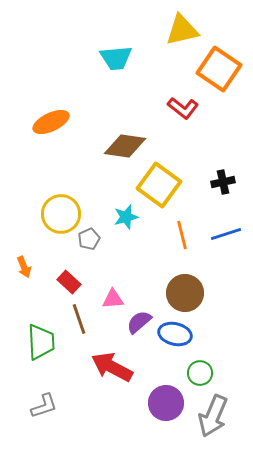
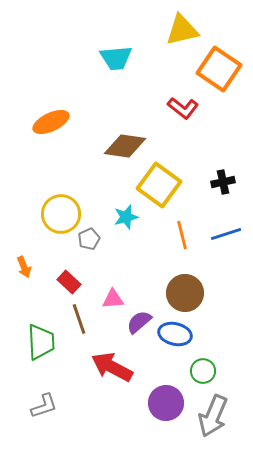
green circle: moved 3 px right, 2 px up
